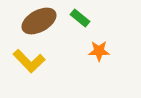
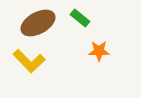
brown ellipse: moved 1 px left, 2 px down
